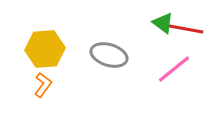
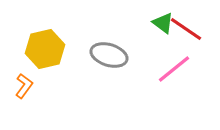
red line: rotated 24 degrees clockwise
yellow hexagon: rotated 9 degrees counterclockwise
orange L-shape: moved 19 px left, 1 px down
